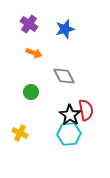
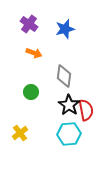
gray diamond: rotated 35 degrees clockwise
black star: moved 1 px left, 10 px up
yellow cross: rotated 28 degrees clockwise
